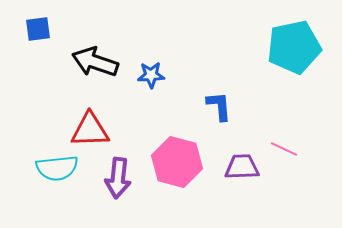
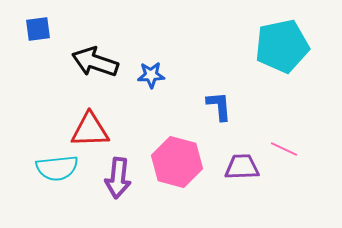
cyan pentagon: moved 12 px left, 1 px up
